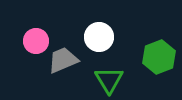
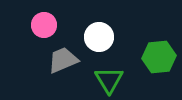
pink circle: moved 8 px right, 16 px up
green hexagon: rotated 16 degrees clockwise
